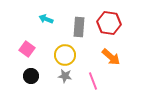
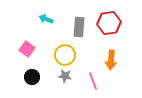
red hexagon: rotated 15 degrees counterclockwise
orange arrow: moved 3 px down; rotated 54 degrees clockwise
black circle: moved 1 px right, 1 px down
